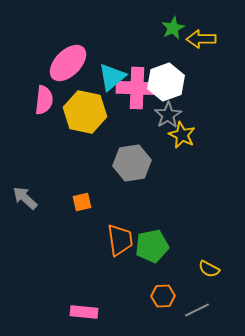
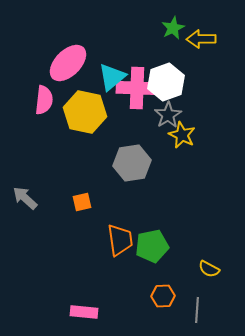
gray line: rotated 60 degrees counterclockwise
